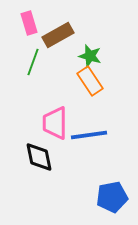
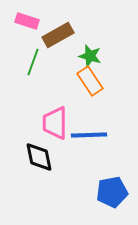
pink rectangle: moved 2 px left, 2 px up; rotated 55 degrees counterclockwise
blue line: rotated 6 degrees clockwise
blue pentagon: moved 5 px up
